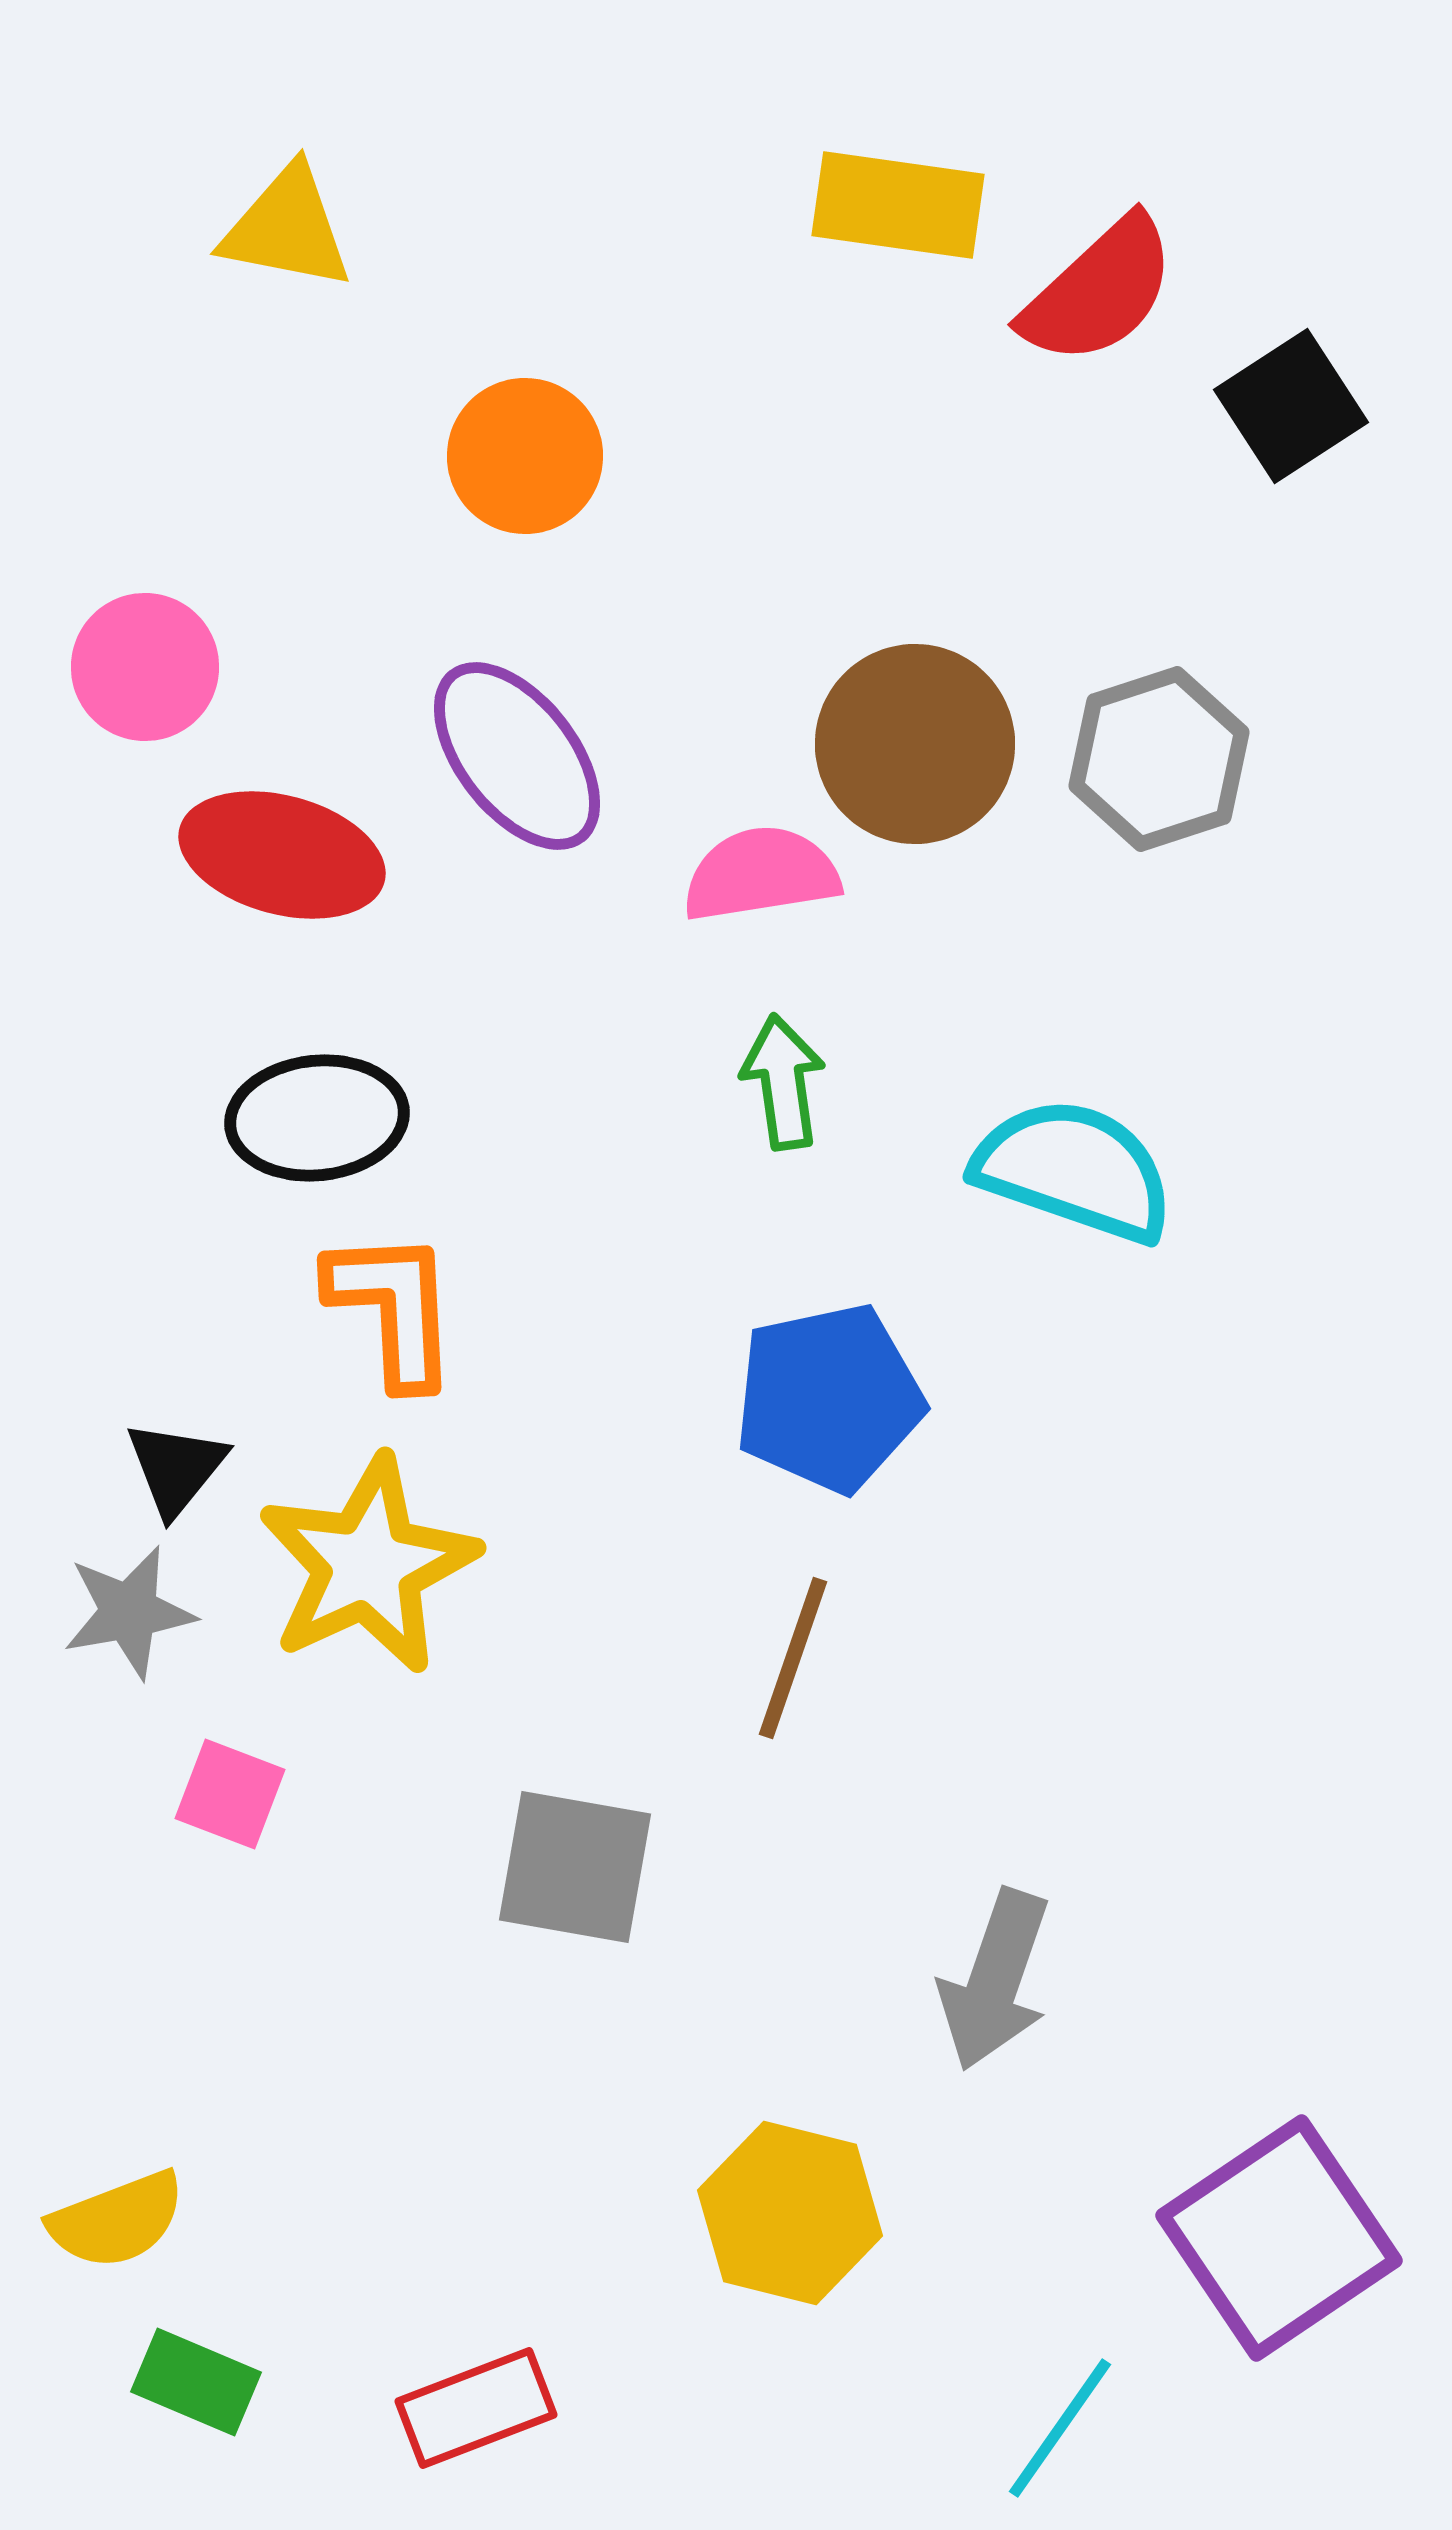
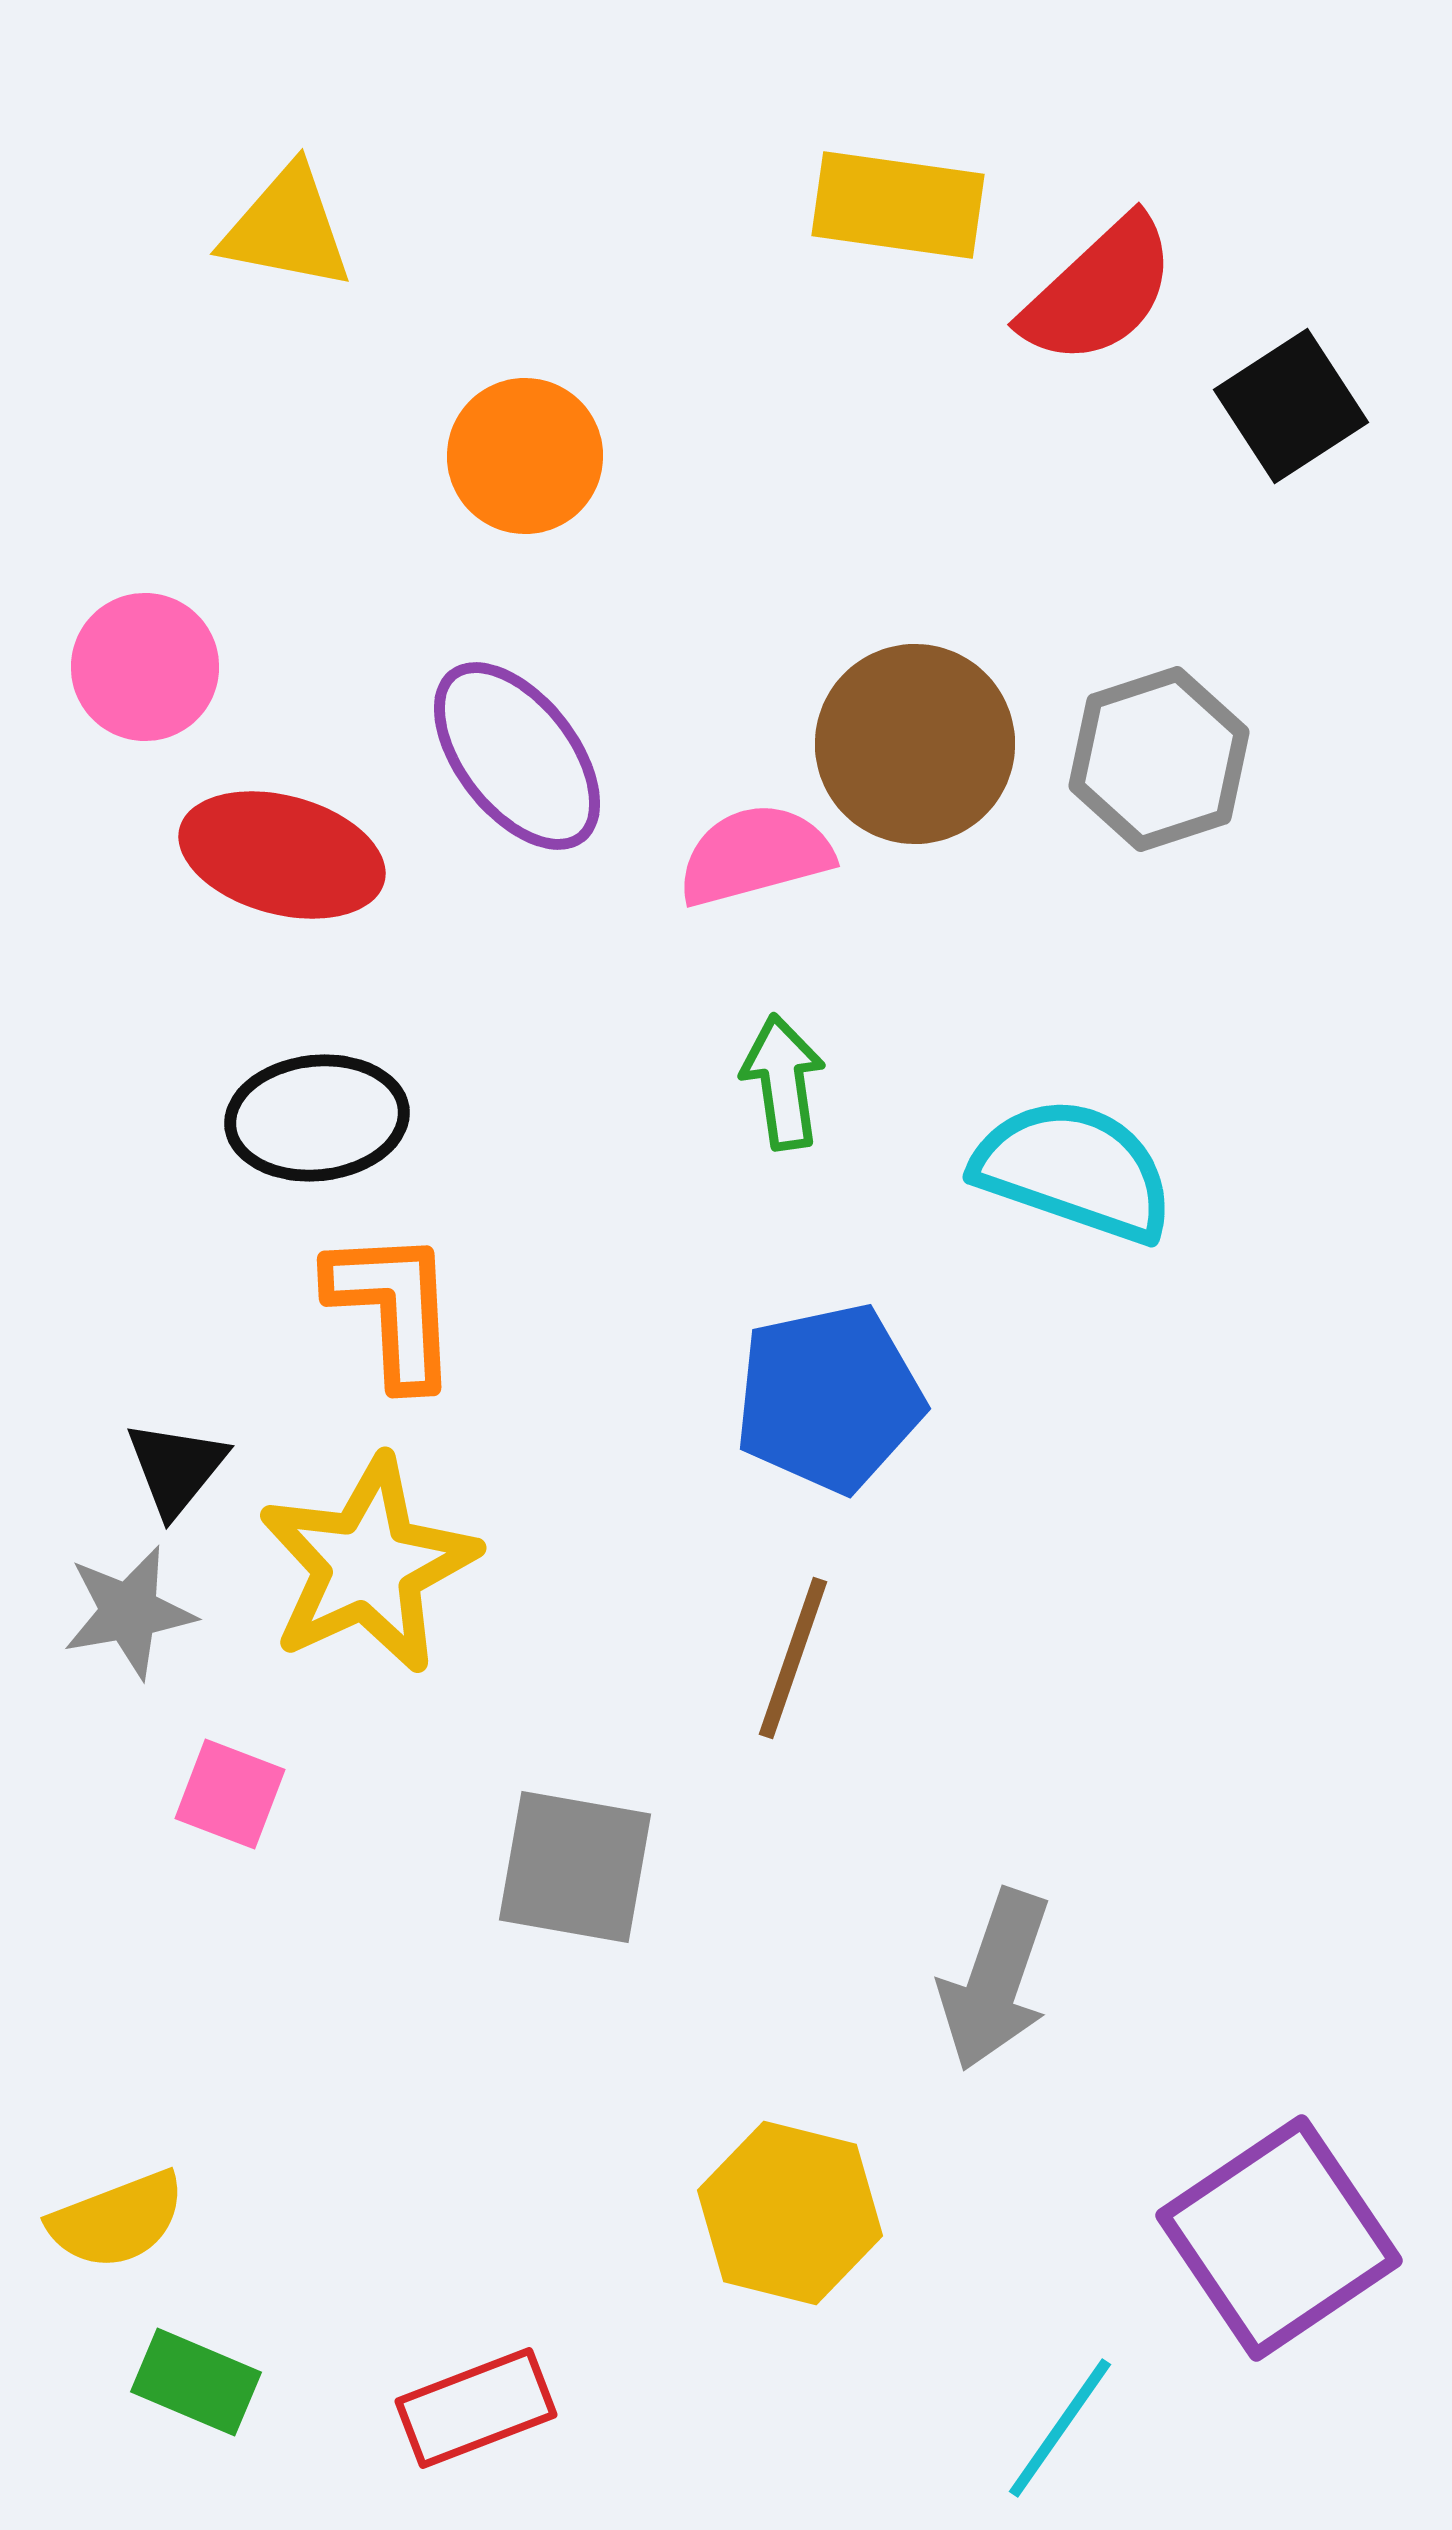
pink semicircle: moved 6 px left, 19 px up; rotated 6 degrees counterclockwise
